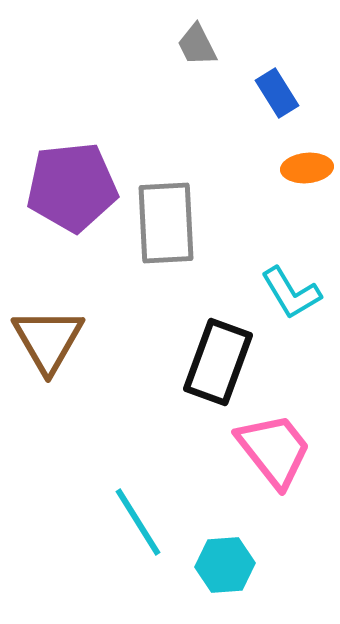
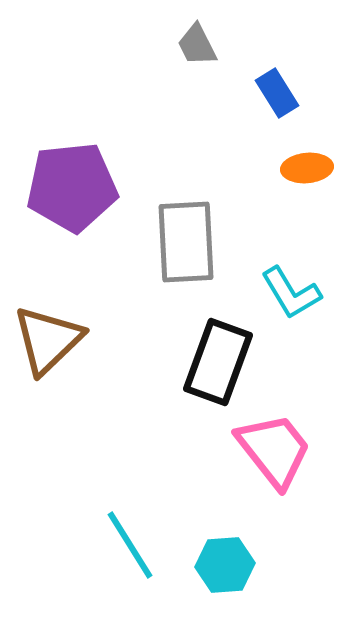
gray rectangle: moved 20 px right, 19 px down
brown triangle: rotated 16 degrees clockwise
cyan line: moved 8 px left, 23 px down
